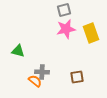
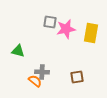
gray square: moved 14 px left, 12 px down; rotated 24 degrees clockwise
yellow rectangle: rotated 30 degrees clockwise
